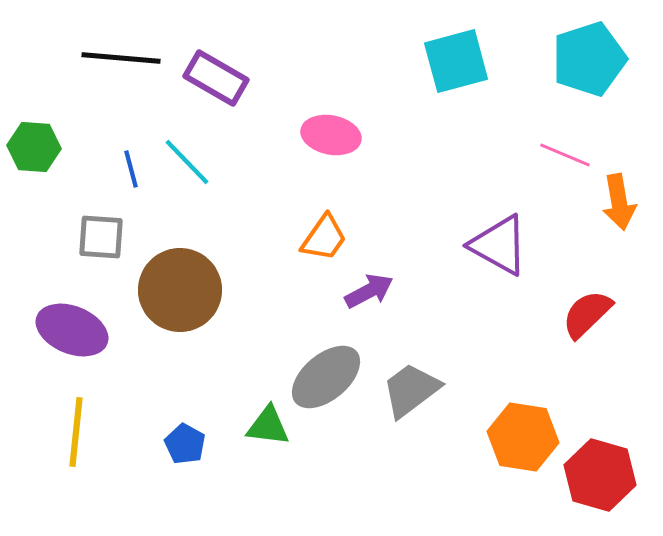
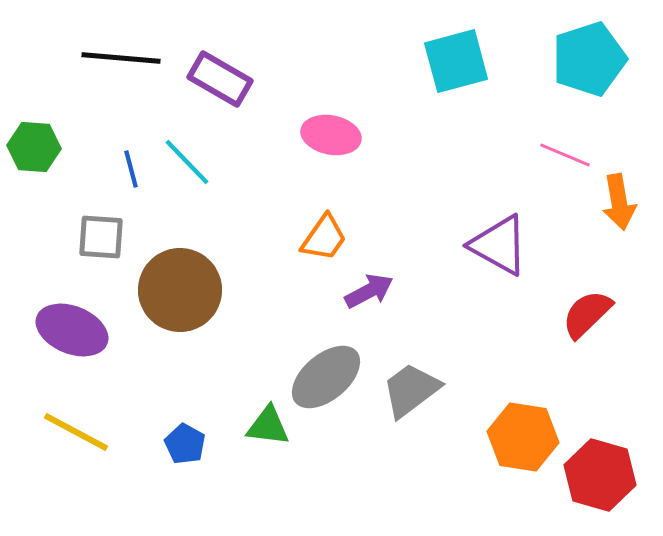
purple rectangle: moved 4 px right, 1 px down
yellow line: rotated 68 degrees counterclockwise
